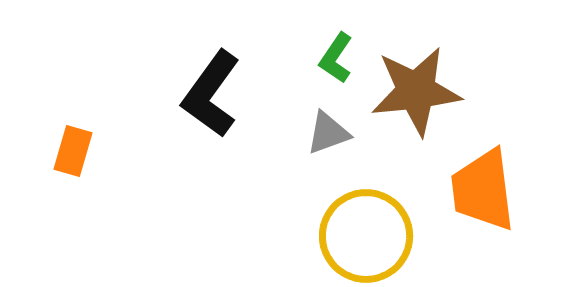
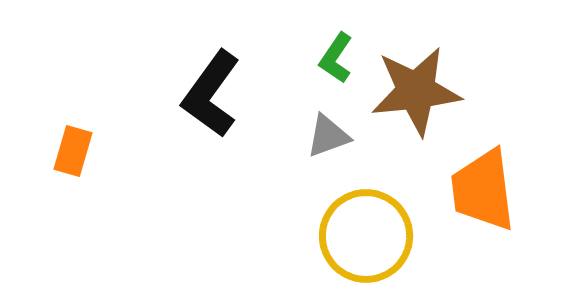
gray triangle: moved 3 px down
